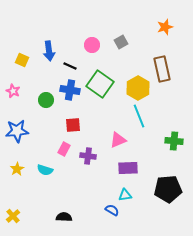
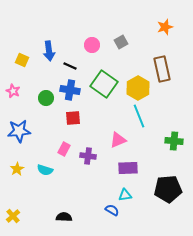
green square: moved 4 px right
green circle: moved 2 px up
red square: moved 7 px up
blue star: moved 2 px right
